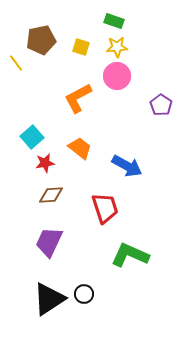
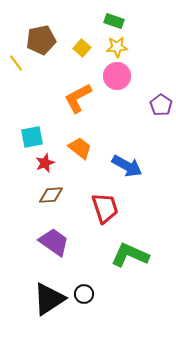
yellow square: moved 1 px right, 1 px down; rotated 24 degrees clockwise
cyan square: rotated 30 degrees clockwise
red star: rotated 12 degrees counterclockwise
purple trapezoid: moved 5 px right; rotated 100 degrees clockwise
